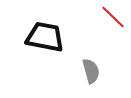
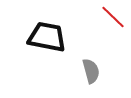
black trapezoid: moved 2 px right
